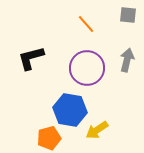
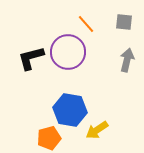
gray square: moved 4 px left, 7 px down
purple circle: moved 19 px left, 16 px up
